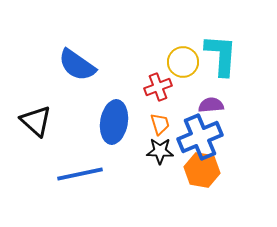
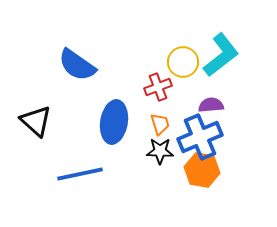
cyan L-shape: rotated 48 degrees clockwise
